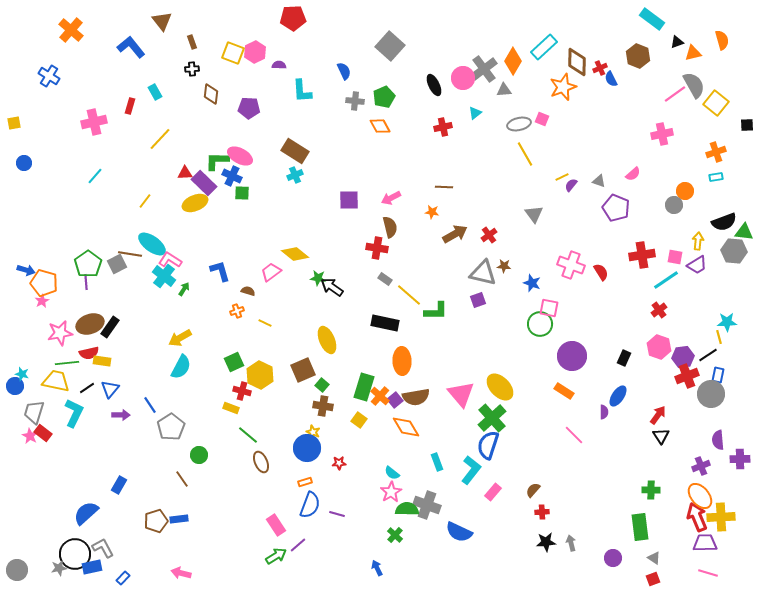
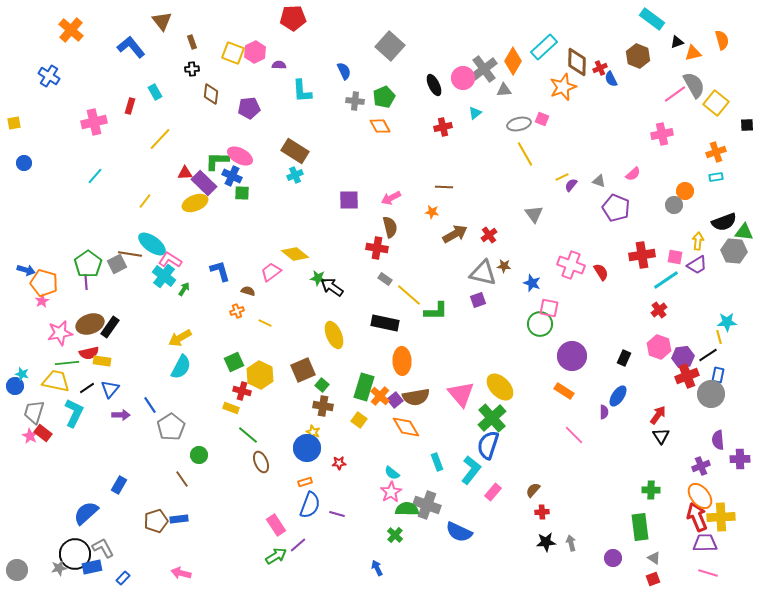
purple pentagon at (249, 108): rotated 10 degrees counterclockwise
yellow ellipse at (327, 340): moved 7 px right, 5 px up
